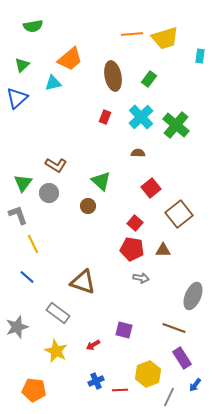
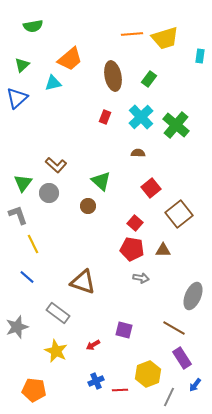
brown L-shape at (56, 165): rotated 10 degrees clockwise
brown line at (174, 328): rotated 10 degrees clockwise
